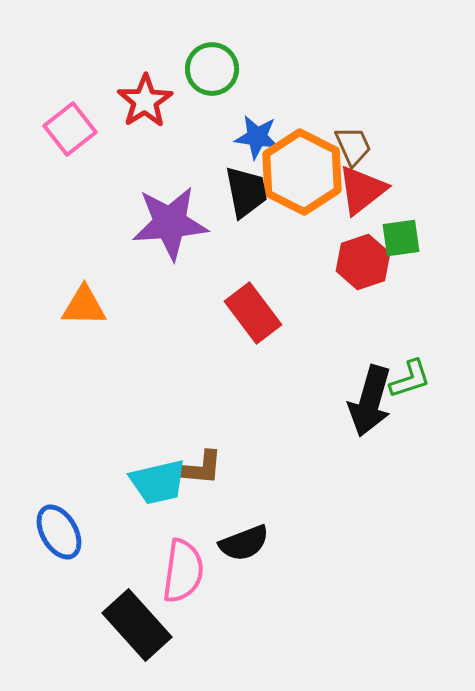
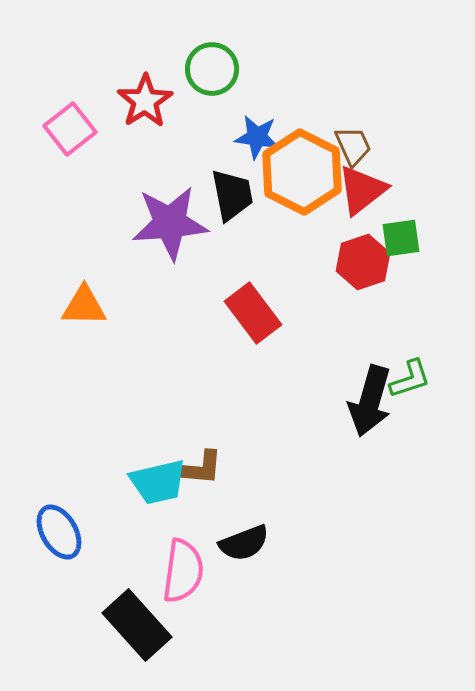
black trapezoid: moved 14 px left, 3 px down
